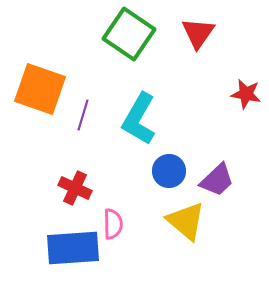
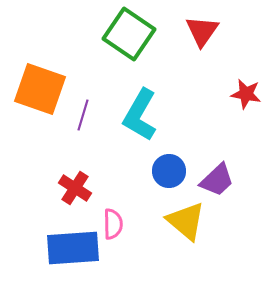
red triangle: moved 4 px right, 2 px up
cyan L-shape: moved 1 px right, 4 px up
red cross: rotated 8 degrees clockwise
